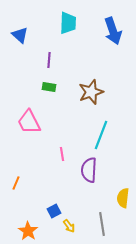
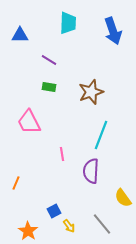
blue triangle: rotated 42 degrees counterclockwise
purple line: rotated 63 degrees counterclockwise
purple semicircle: moved 2 px right, 1 px down
yellow semicircle: rotated 42 degrees counterclockwise
gray line: rotated 30 degrees counterclockwise
